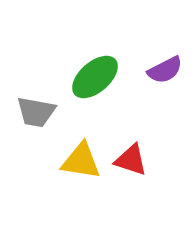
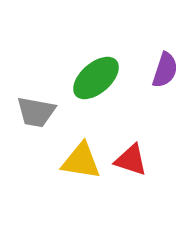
purple semicircle: rotated 45 degrees counterclockwise
green ellipse: moved 1 px right, 1 px down
